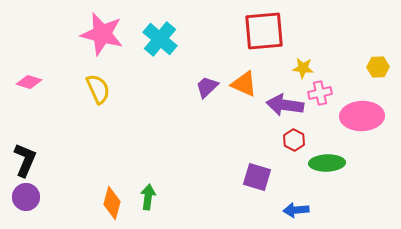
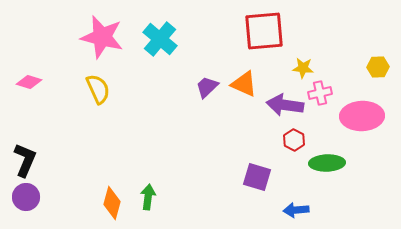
pink star: moved 3 px down
